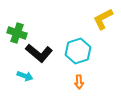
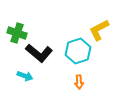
yellow L-shape: moved 4 px left, 11 px down
